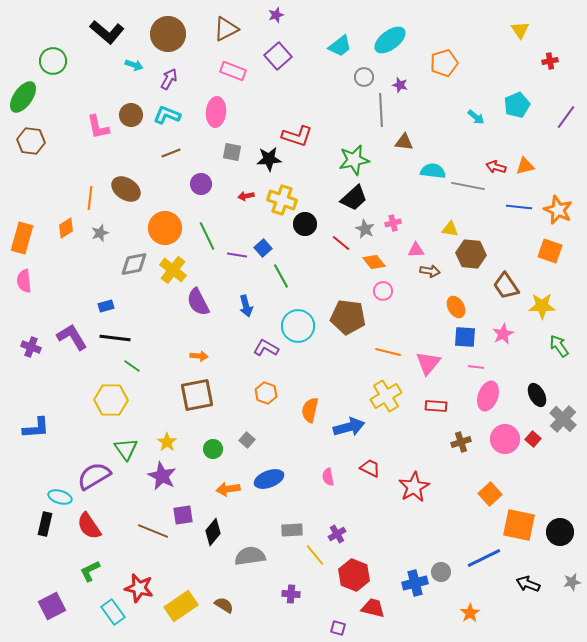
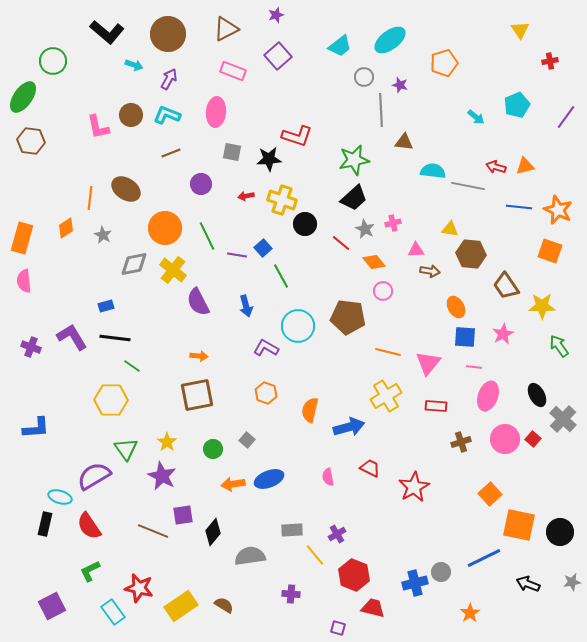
gray star at (100, 233): moved 3 px right, 2 px down; rotated 24 degrees counterclockwise
pink line at (476, 367): moved 2 px left
orange arrow at (228, 489): moved 5 px right, 5 px up
